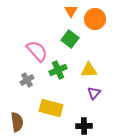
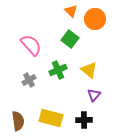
orange triangle: rotated 16 degrees counterclockwise
pink semicircle: moved 6 px left, 6 px up
yellow triangle: rotated 42 degrees clockwise
gray cross: moved 2 px right
purple triangle: moved 2 px down
yellow rectangle: moved 10 px down
brown semicircle: moved 1 px right, 1 px up
black cross: moved 6 px up
